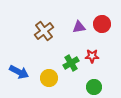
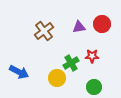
yellow circle: moved 8 px right
